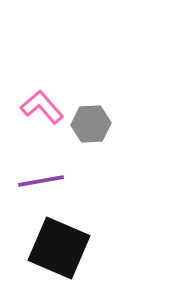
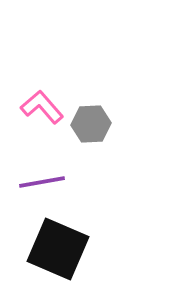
purple line: moved 1 px right, 1 px down
black square: moved 1 px left, 1 px down
